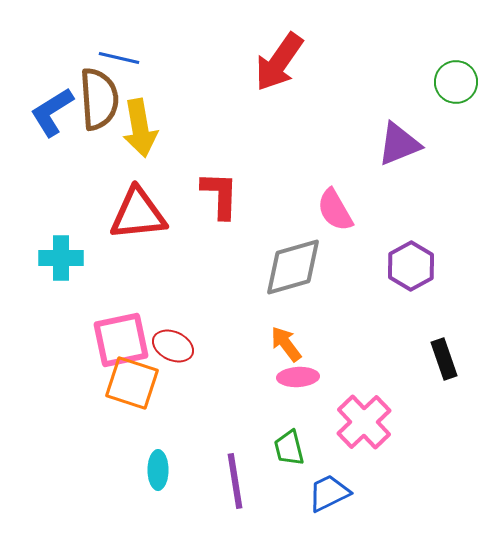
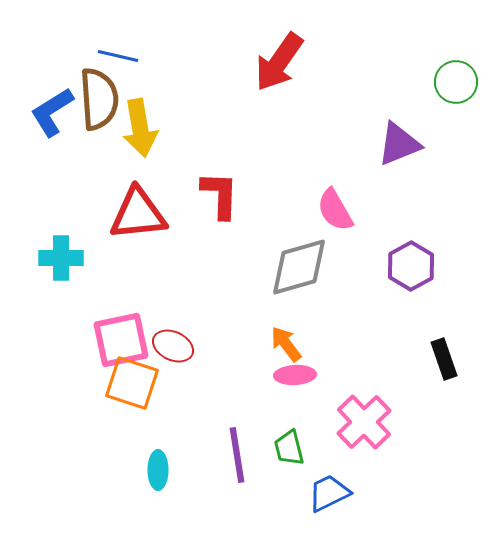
blue line: moved 1 px left, 2 px up
gray diamond: moved 6 px right
pink ellipse: moved 3 px left, 2 px up
purple line: moved 2 px right, 26 px up
